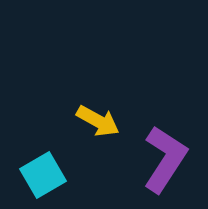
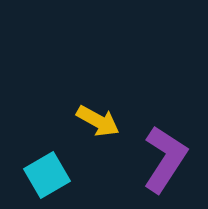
cyan square: moved 4 px right
